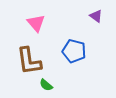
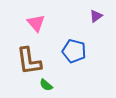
purple triangle: rotated 48 degrees clockwise
